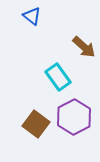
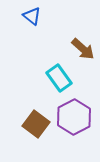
brown arrow: moved 1 px left, 2 px down
cyan rectangle: moved 1 px right, 1 px down
